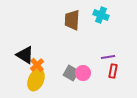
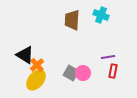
yellow ellipse: rotated 15 degrees clockwise
